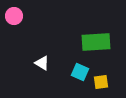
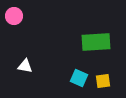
white triangle: moved 17 px left, 3 px down; rotated 21 degrees counterclockwise
cyan square: moved 1 px left, 6 px down
yellow square: moved 2 px right, 1 px up
